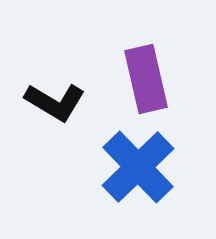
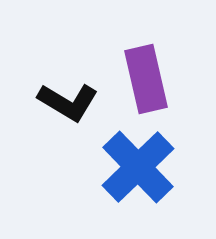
black L-shape: moved 13 px right
